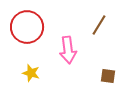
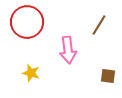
red circle: moved 5 px up
